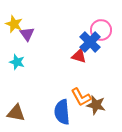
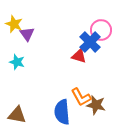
brown triangle: moved 1 px right, 2 px down
